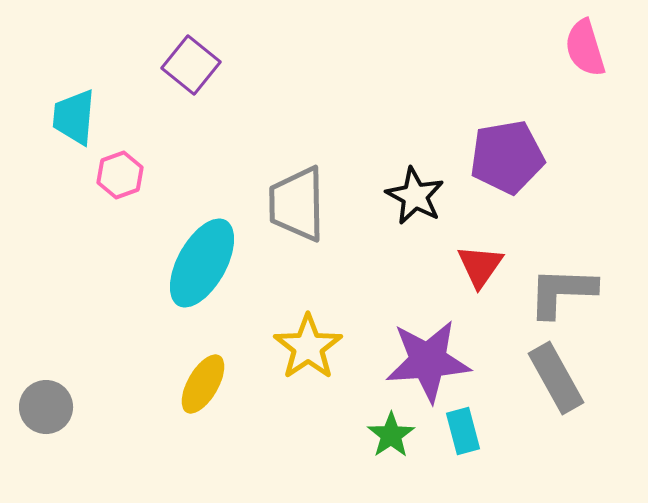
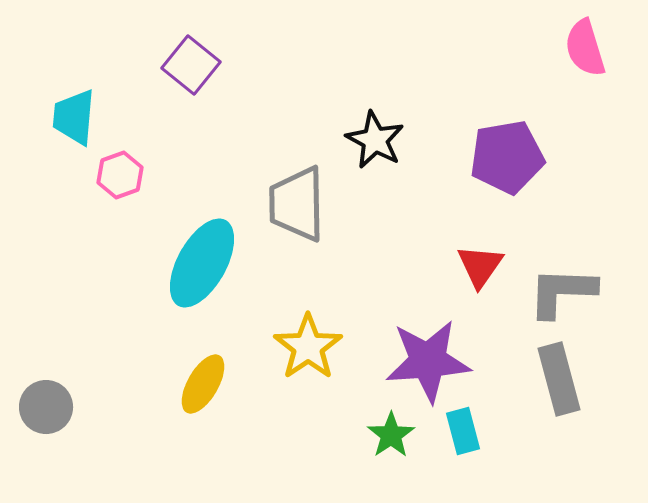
black star: moved 40 px left, 56 px up
gray rectangle: moved 3 px right, 1 px down; rotated 14 degrees clockwise
